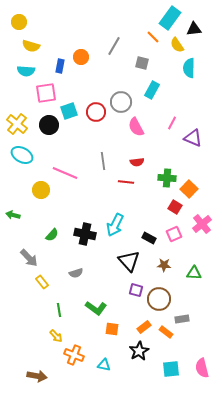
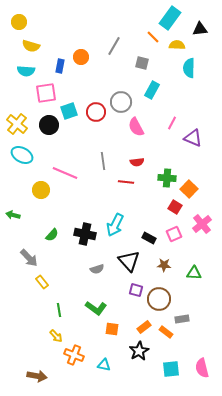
black triangle at (194, 29): moved 6 px right
yellow semicircle at (177, 45): rotated 126 degrees clockwise
gray semicircle at (76, 273): moved 21 px right, 4 px up
